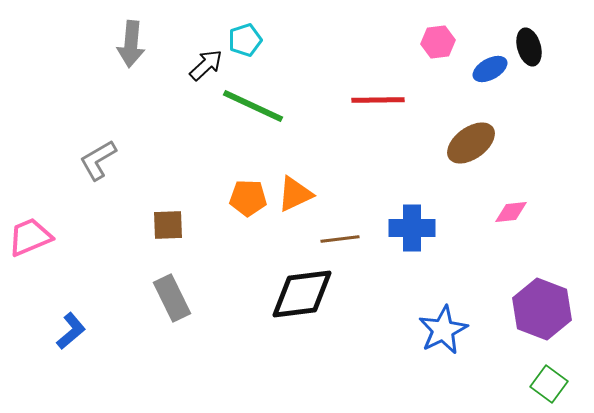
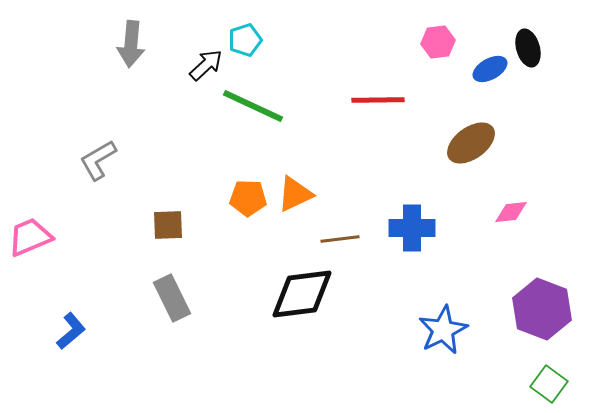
black ellipse: moved 1 px left, 1 px down
